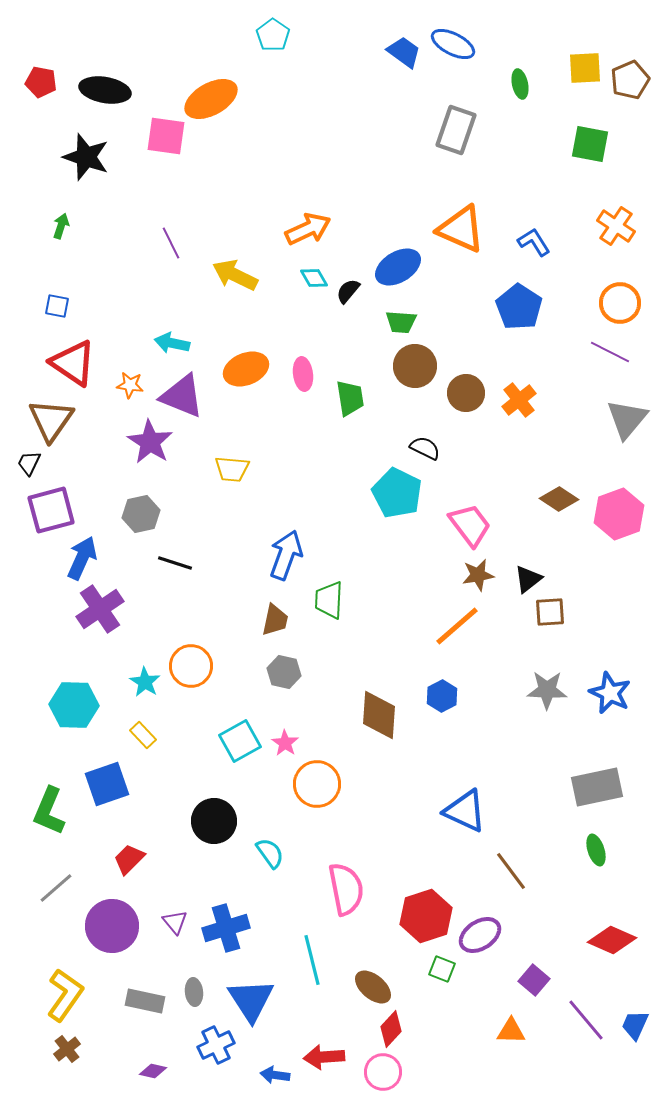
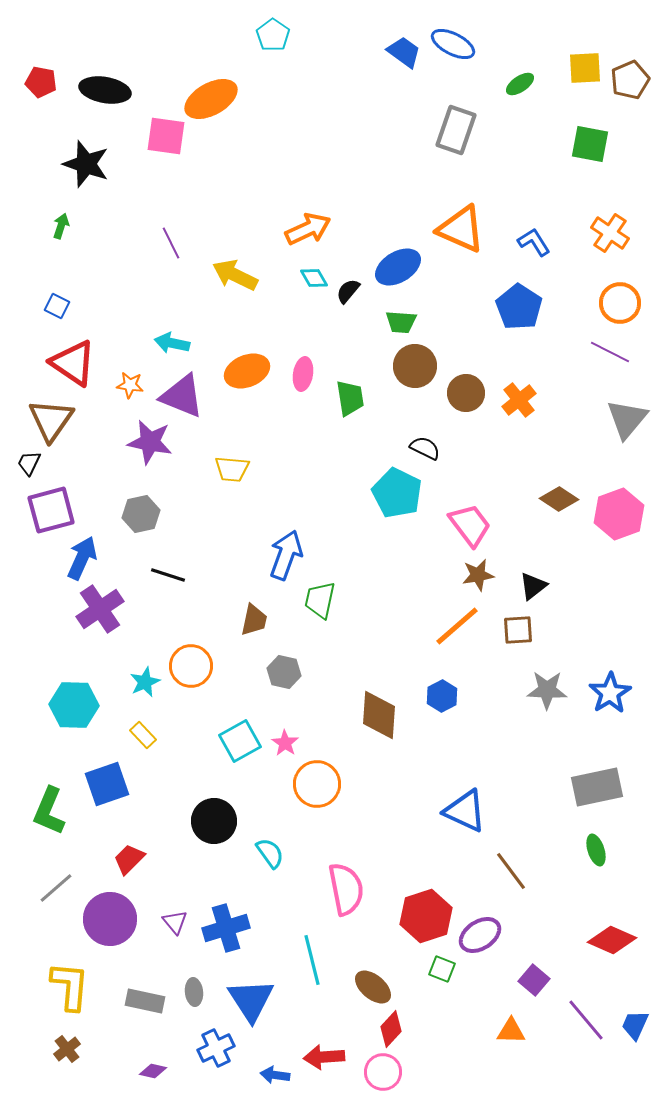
green ellipse at (520, 84): rotated 68 degrees clockwise
black star at (86, 157): moved 7 px down
orange cross at (616, 226): moved 6 px left, 7 px down
blue square at (57, 306): rotated 15 degrees clockwise
orange ellipse at (246, 369): moved 1 px right, 2 px down
pink ellipse at (303, 374): rotated 16 degrees clockwise
purple star at (150, 442): rotated 21 degrees counterclockwise
black line at (175, 563): moved 7 px left, 12 px down
black triangle at (528, 579): moved 5 px right, 7 px down
green trapezoid at (329, 600): moved 9 px left; rotated 9 degrees clockwise
brown square at (550, 612): moved 32 px left, 18 px down
brown trapezoid at (275, 620): moved 21 px left
cyan star at (145, 682): rotated 16 degrees clockwise
blue star at (610, 693): rotated 15 degrees clockwise
purple circle at (112, 926): moved 2 px left, 7 px up
yellow L-shape at (65, 995): moved 5 px right, 9 px up; rotated 30 degrees counterclockwise
blue cross at (216, 1045): moved 3 px down
